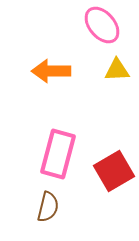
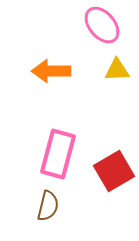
brown semicircle: moved 1 px up
